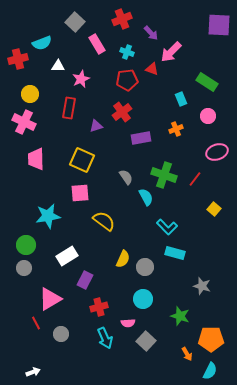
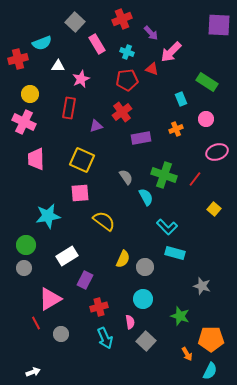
pink circle at (208, 116): moved 2 px left, 3 px down
pink semicircle at (128, 323): moved 2 px right, 1 px up; rotated 96 degrees counterclockwise
